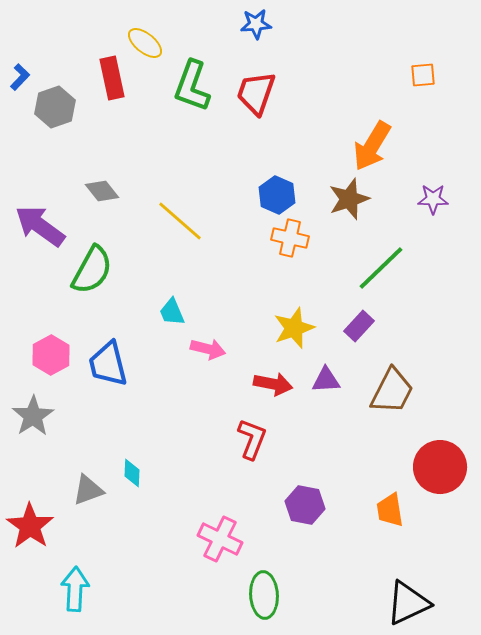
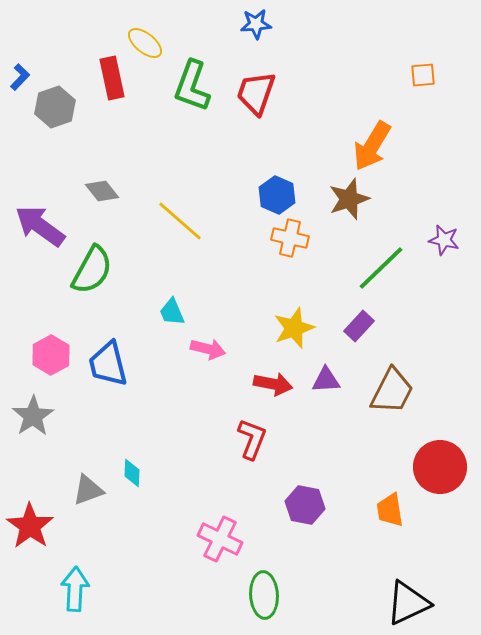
purple star: moved 11 px right, 41 px down; rotated 12 degrees clockwise
